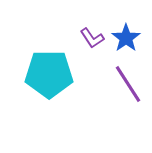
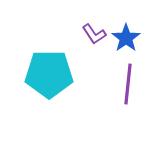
purple L-shape: moved 2 px right, 4 px up
purple line: rotated 39 degrees clockwise
